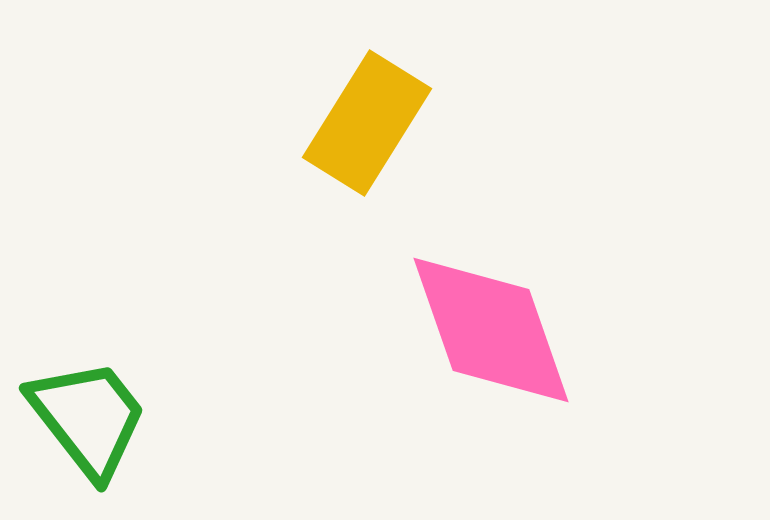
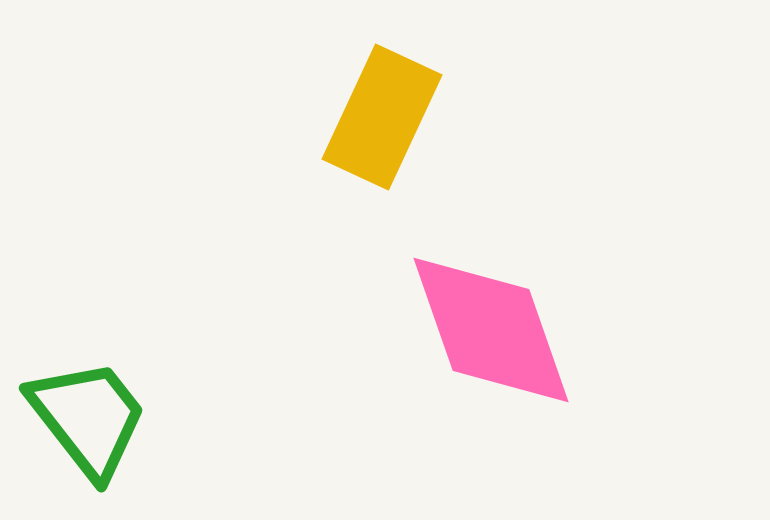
yellow rectangle: moved 15 px right, 6 px up; rotated 7 degrees counterclockwise
